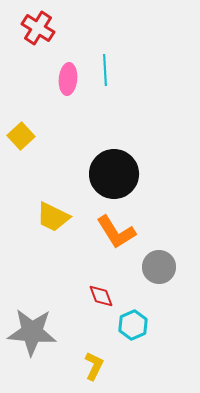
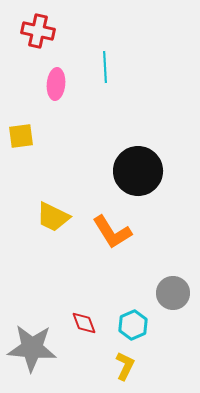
red cross: moved 3 px down; rotated 20 degrees counterclockwise
cyan line: moved 3 px up
pink ellipse: moved 12 px left, 5 px down
yellow square: rotated 36 degrees clockwise
black circle: moved 24 px right, 3 px up
orange L-shape: moved 4 px left
gray circle: moved 14 px right, 26 px down
red diamond: moved 17 px left, 27 px down
gray star: moved 16 px down
yellow L-shape: moved 31 px right
